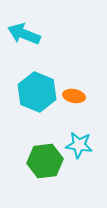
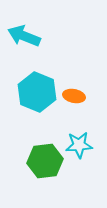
cyan arrow: moved 2 px down
cyan star: rotated 12 degrees counterclockwise
